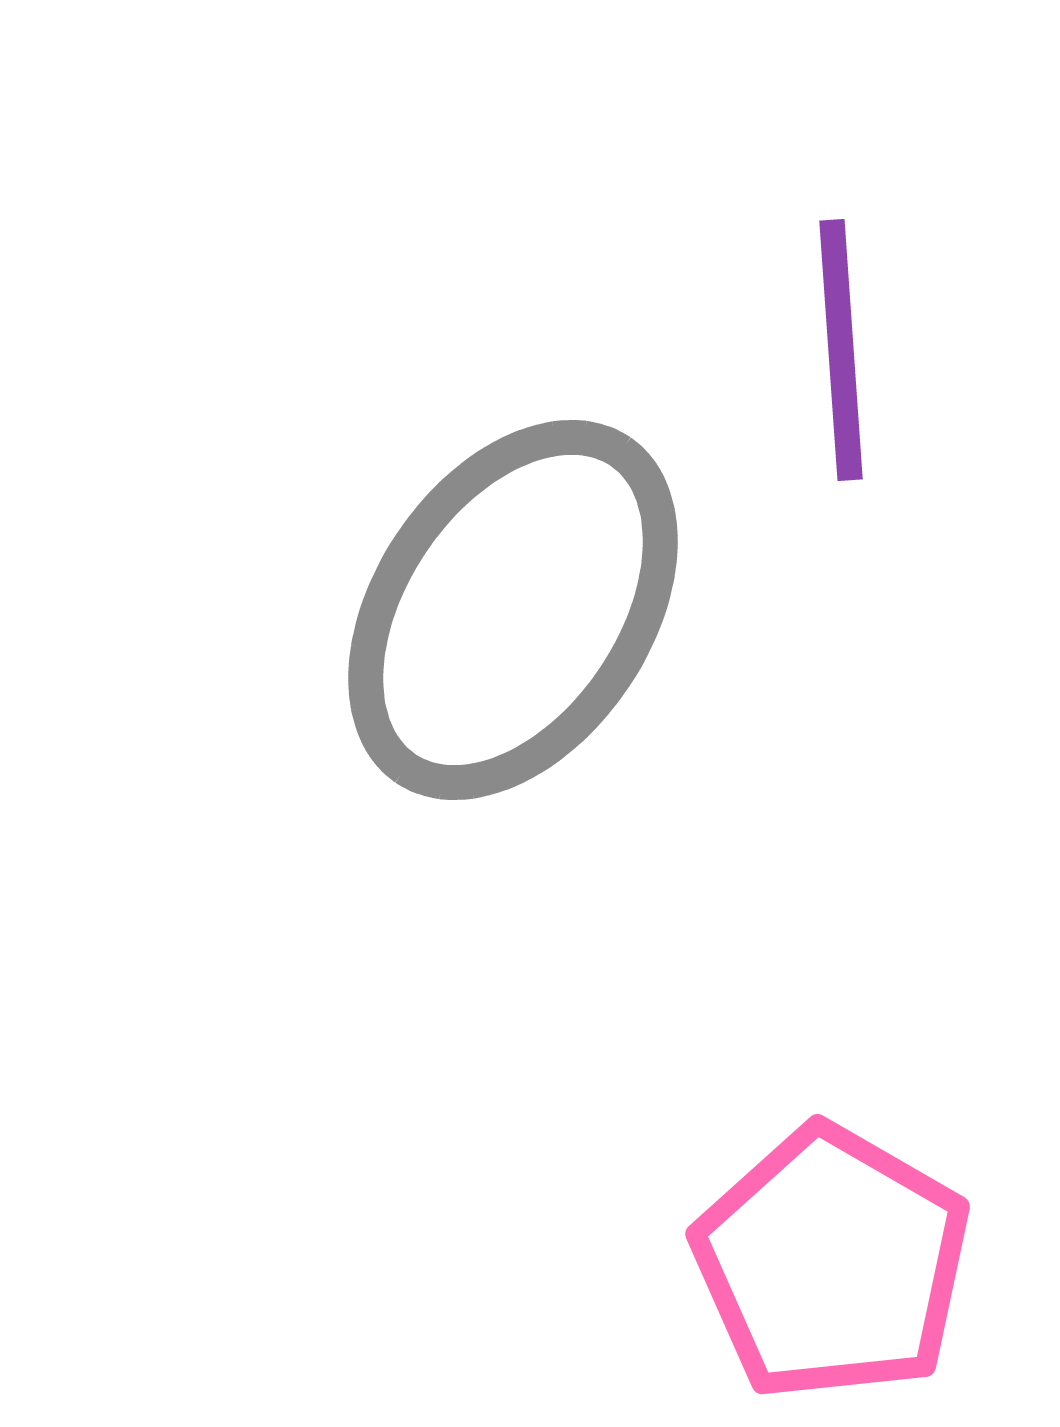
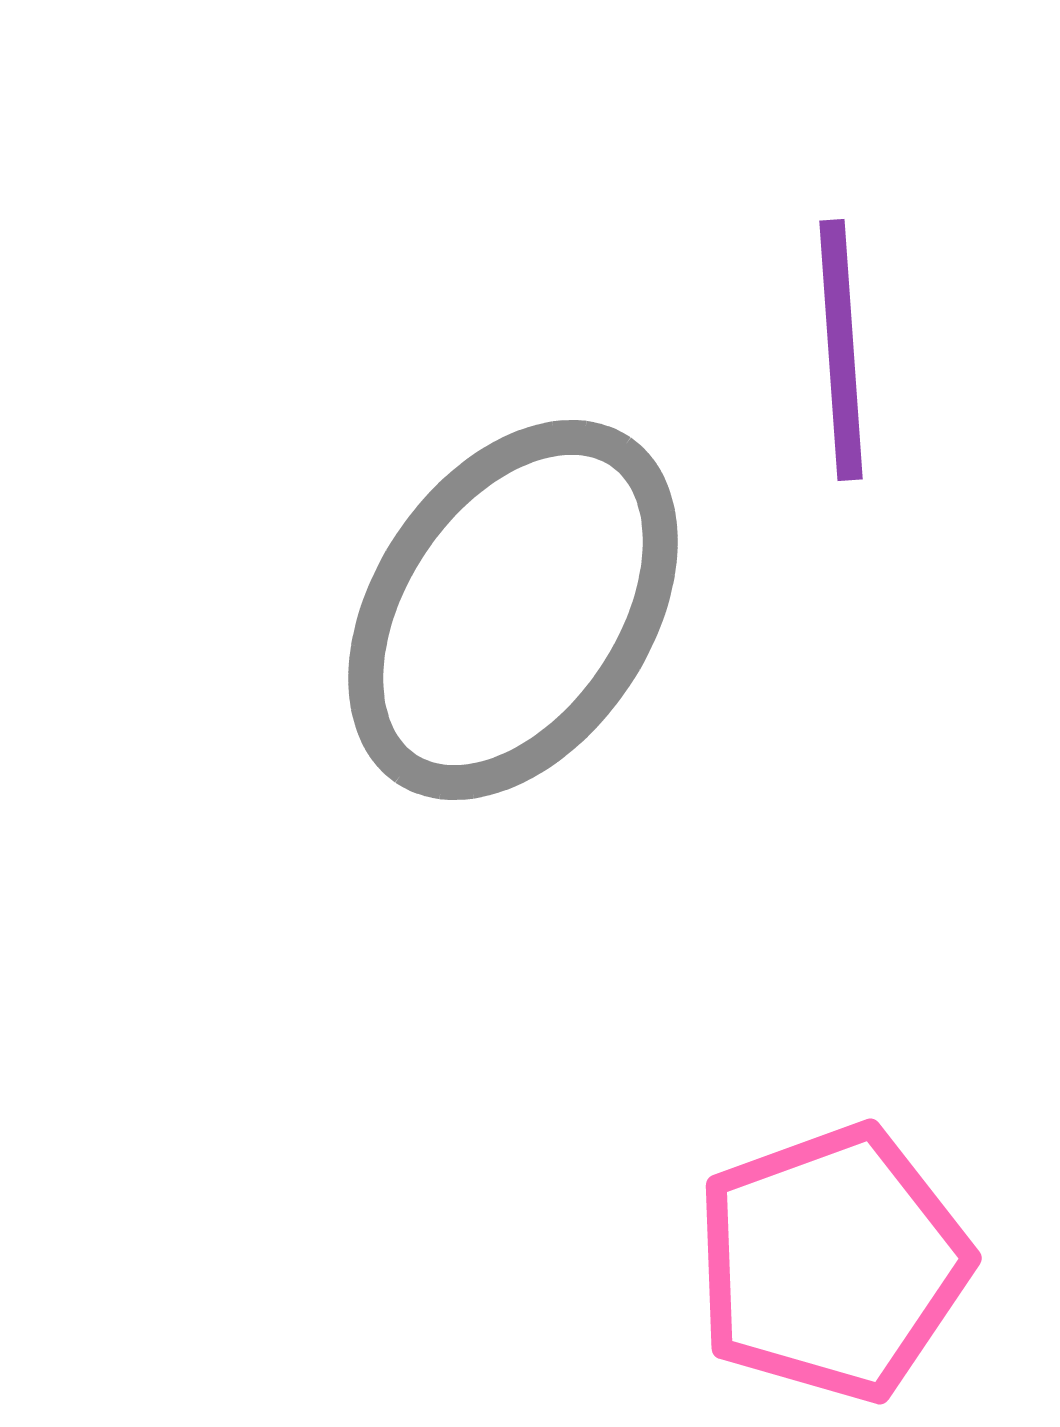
pink pentagon: rotated 22 degrees clockwise
